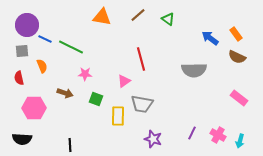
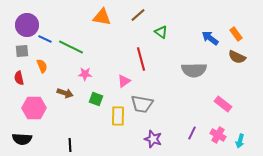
green triangle: moved 7 px left, 13 px down
pink rectangle: moved 16 px left, 6 px down
